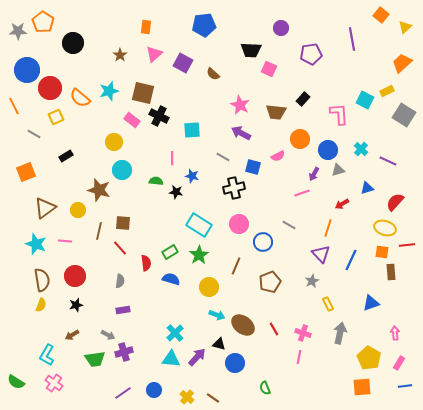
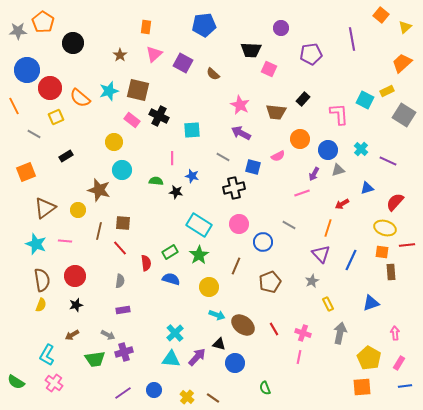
brown square at (143, 93): moved 5 px left, 3 px up
